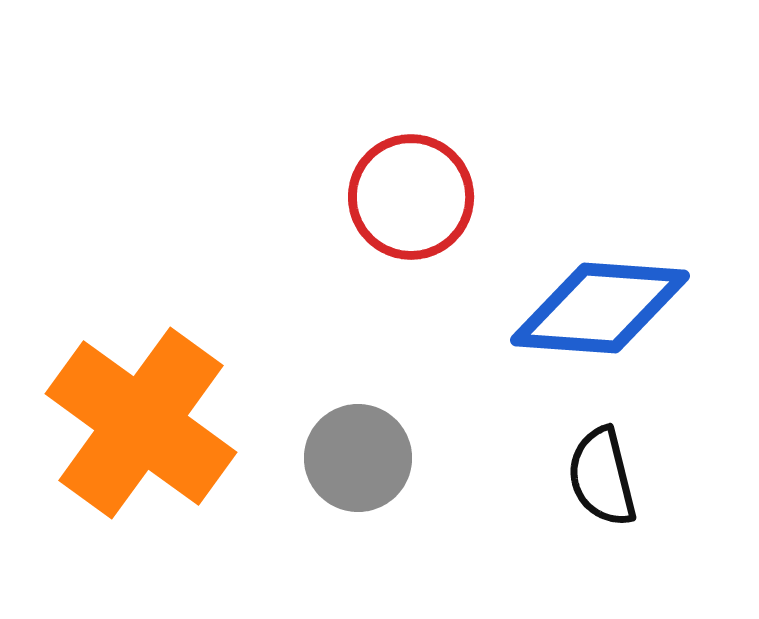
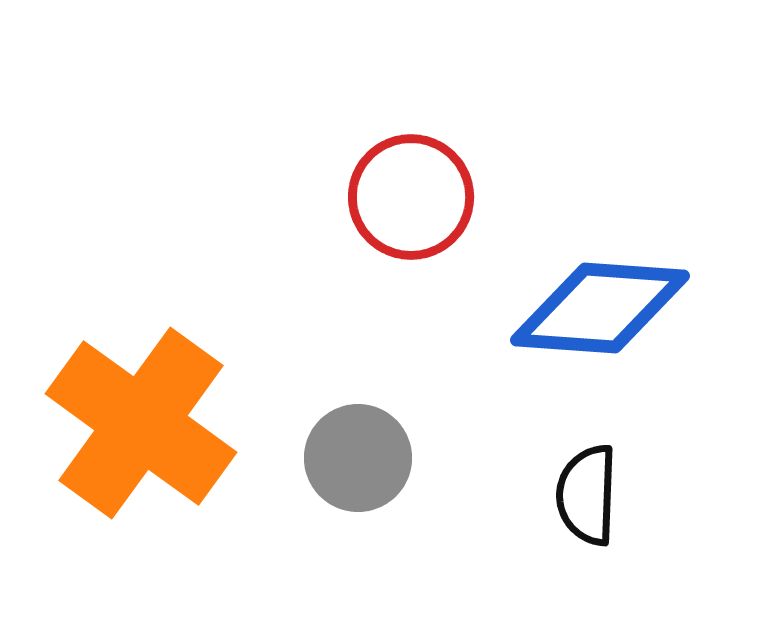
black semicircle: moved 15 px left, 18 px down; rotated 16 degrees clockwise
